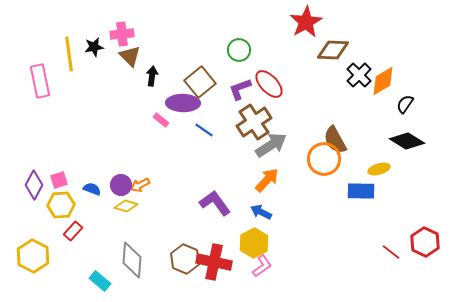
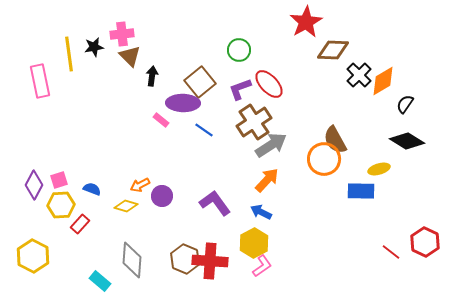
purple circle at (121, 185): moved 41 px right, 11 px down
red rectangle at (73, 231): moved 7 px right, 7 px up
red cross at (214, 262): moved 4 px left, 1 px up; rotated 8 degrees counterclockwise
